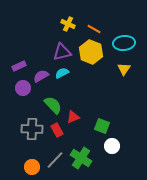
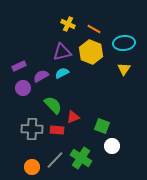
red rectangle: rotated 56 degrees counterclockwise
